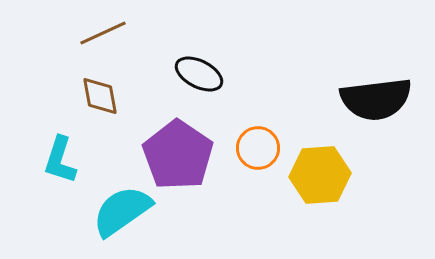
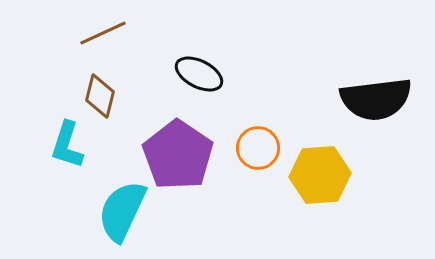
brown diamond: rotated 24 degrees clockwise
cyan L-shape: moved 7 px right, 15 px up
cyan semicircle: rotated 30 degrees counterclockwise
